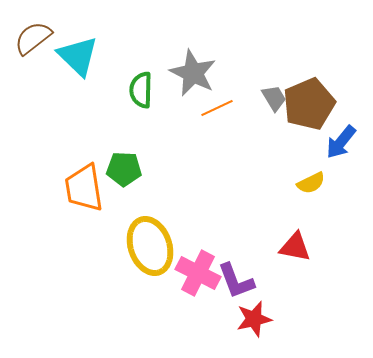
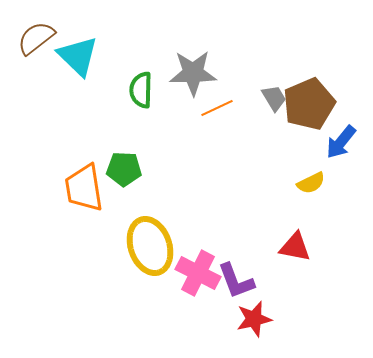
brown semicircle: moved 3 px right
gray star: rotated 27 degrees counterclockwise
